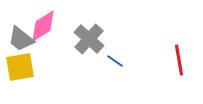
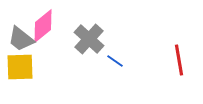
pink diamond: rotated 8 degrees counterclockwise
yellow square: rotated 8 degrees clockwise
